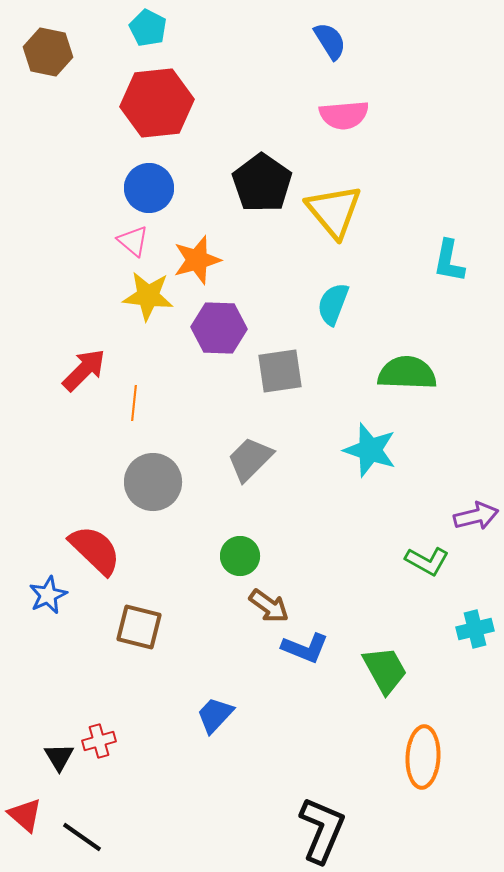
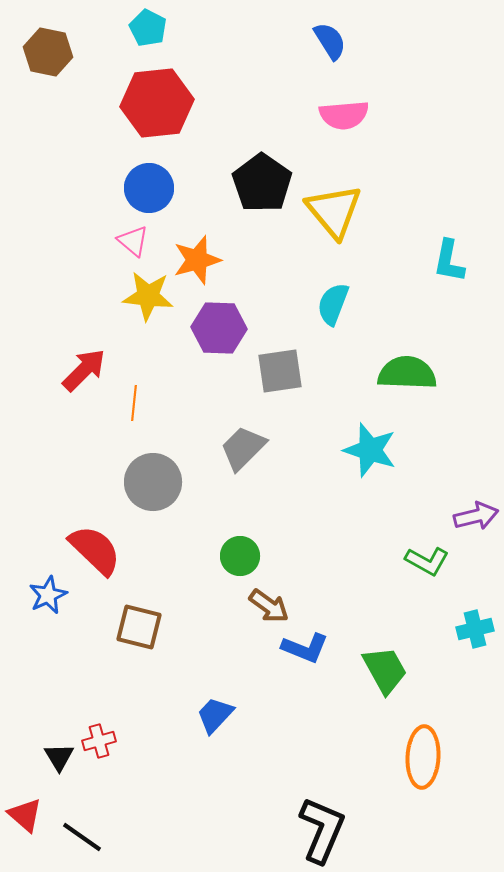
gray trapezoid: moved 7 px left, 11 px up
